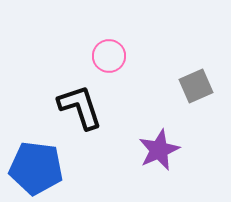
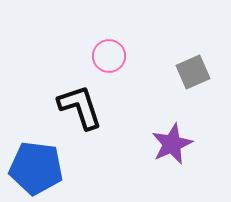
gray square: moved 3 px left, 14 px up
purple star: moved 13 px right, 6 px up
